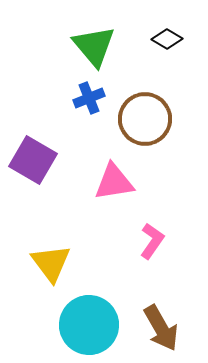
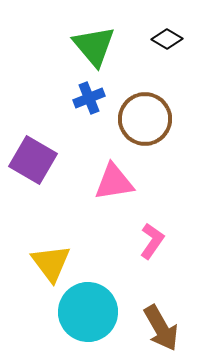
cyan circle: moved 1 px left, 13 px up
